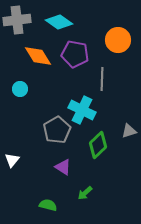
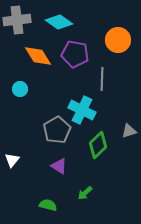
purple triangle: moved 4 px left, 1 px up
